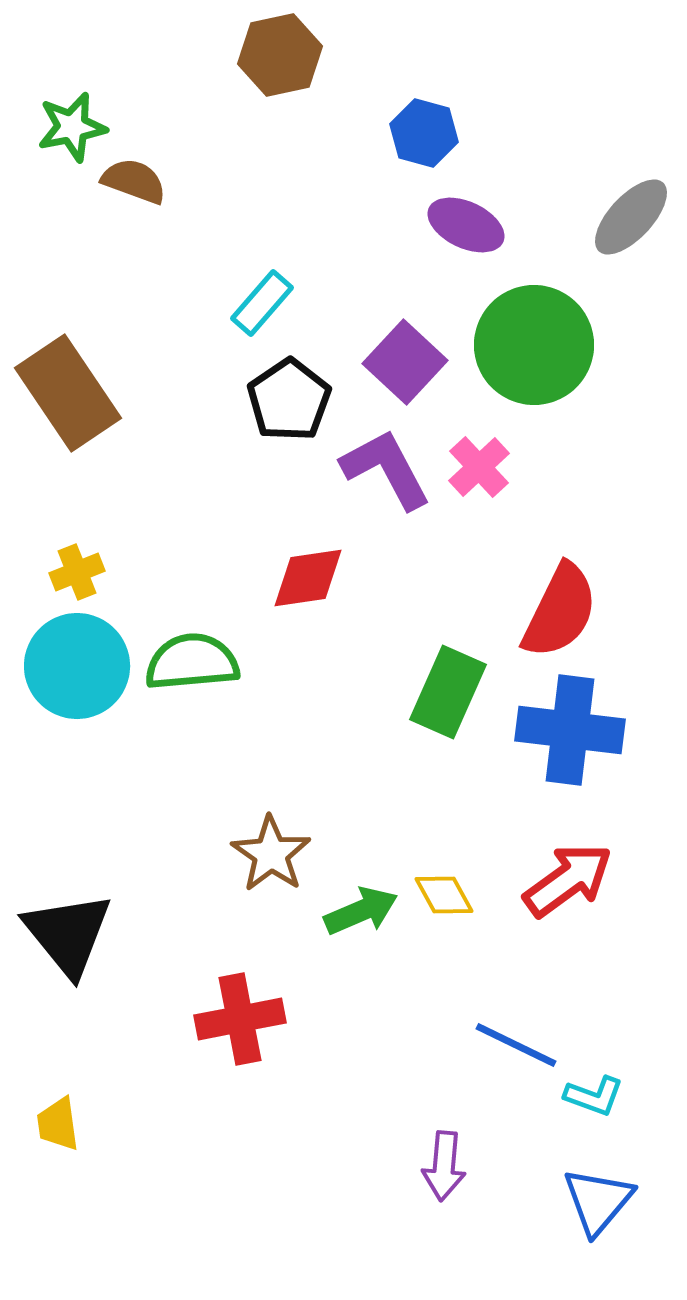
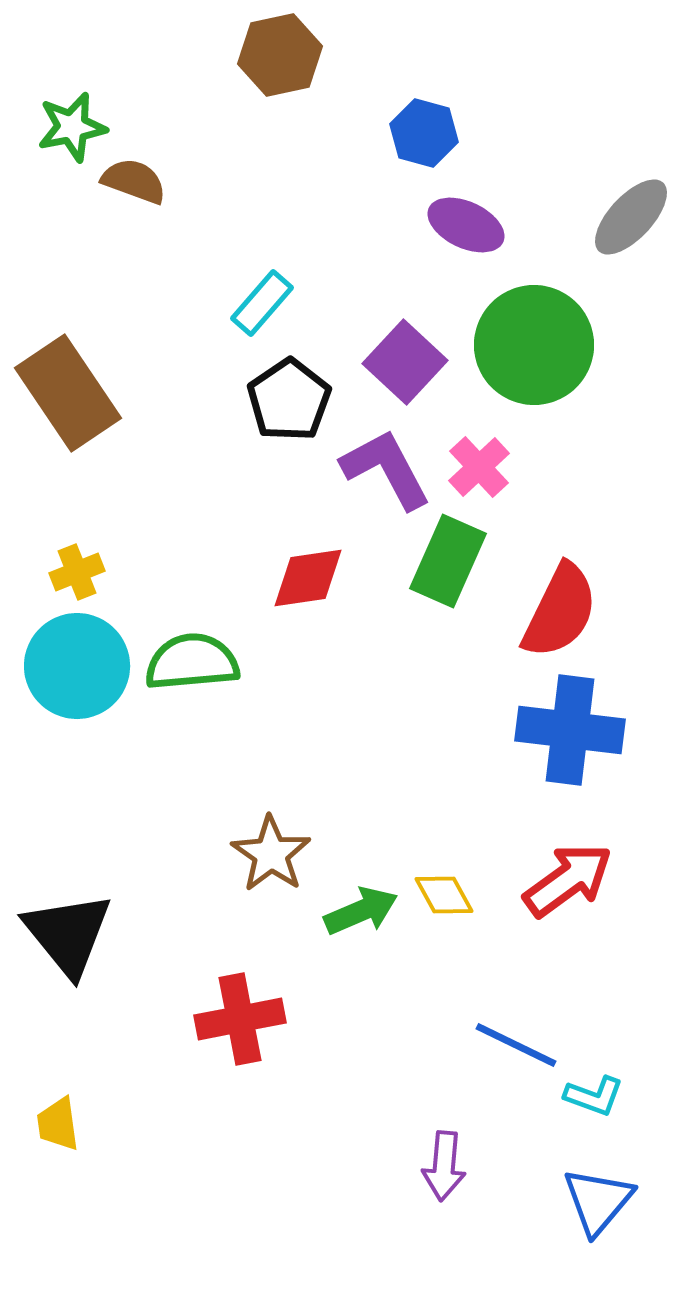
green rectangle: moved 131 px up
